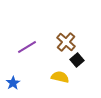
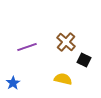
purple line: rotated 12 degrees clockwise
black square: moved 7 px right; rotated 24 degrees counterclockwise
yellow semicircle: moved 3 px right, 2 px down
